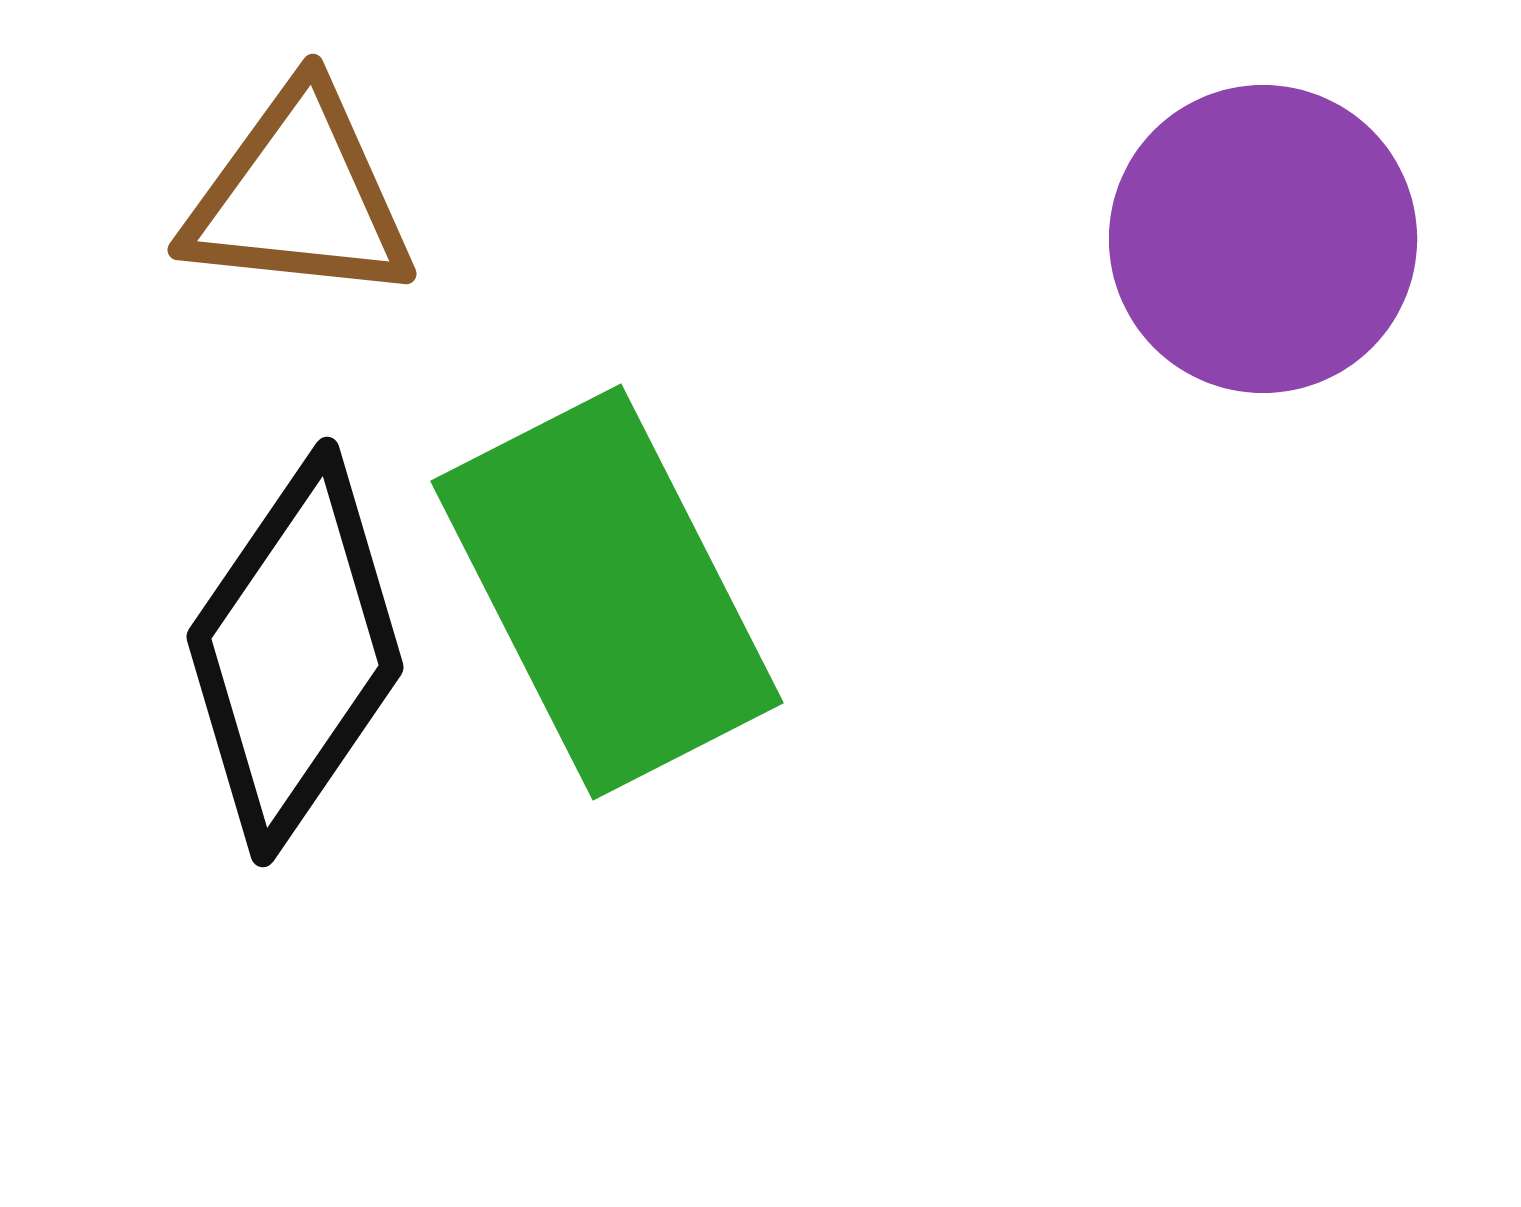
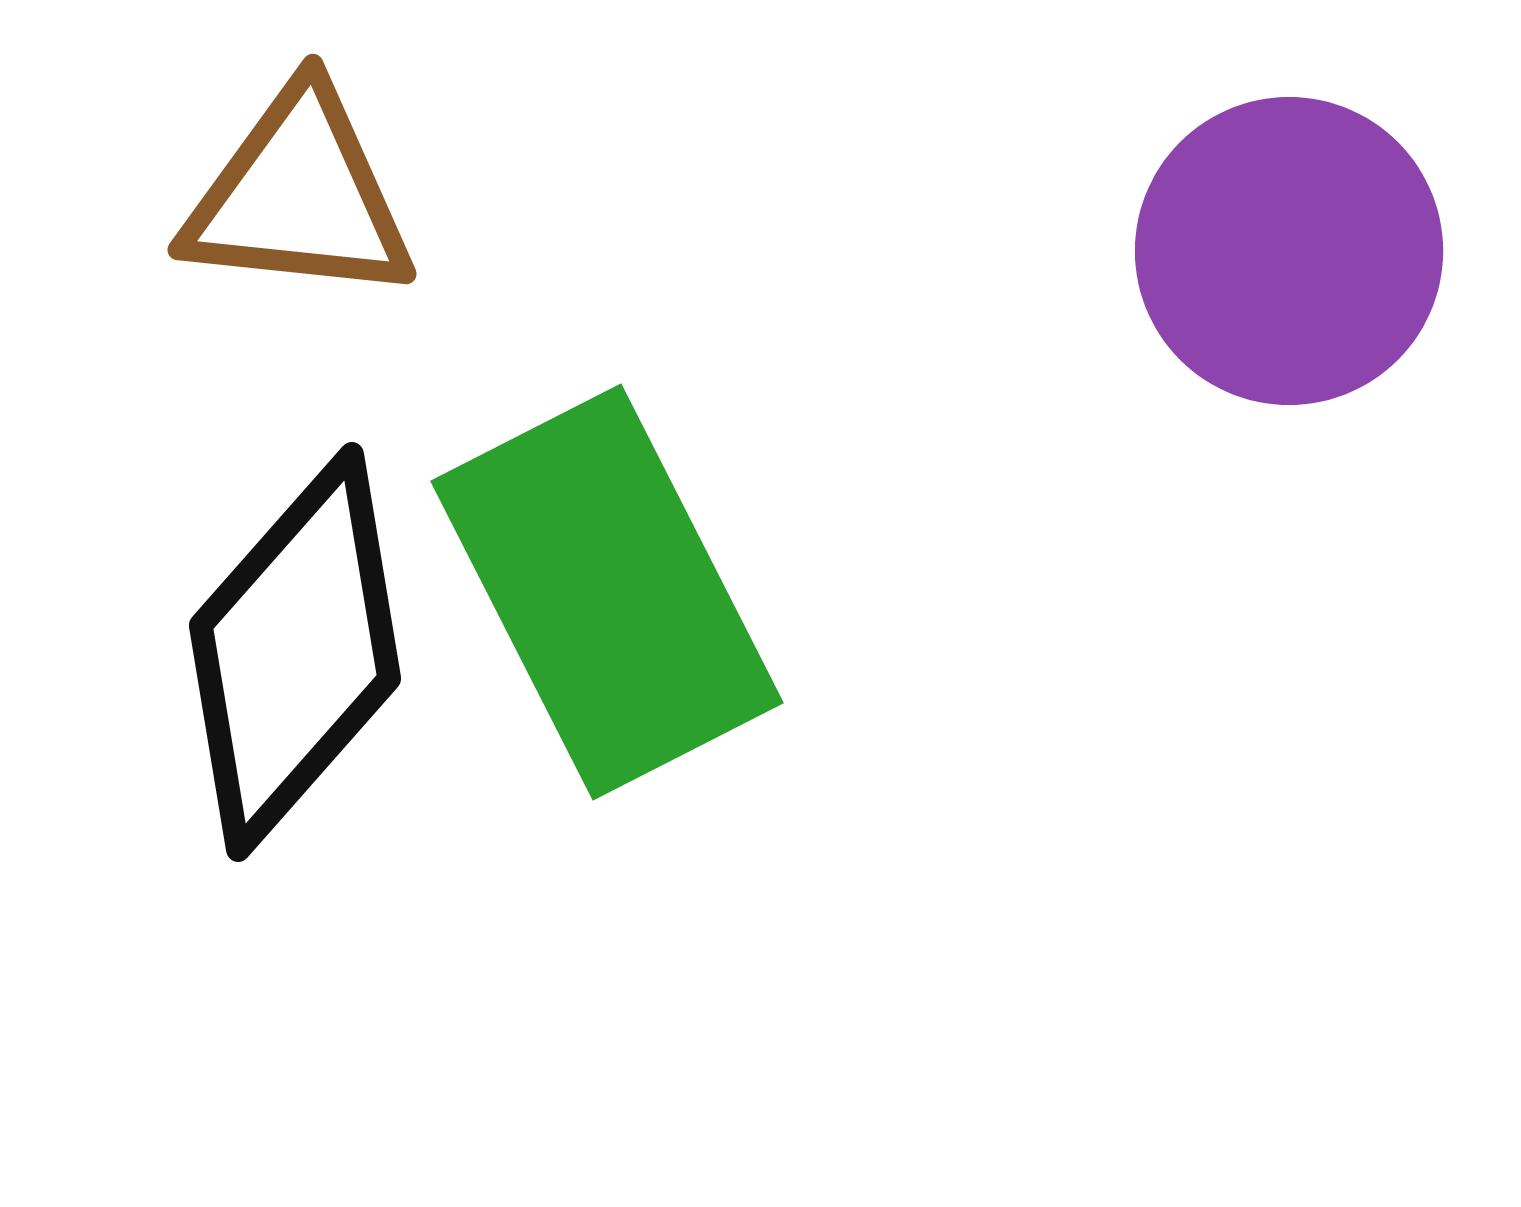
purple circle: moved 26 px right, 12 px down
black diamond: rotated 7 degrees clockwise
